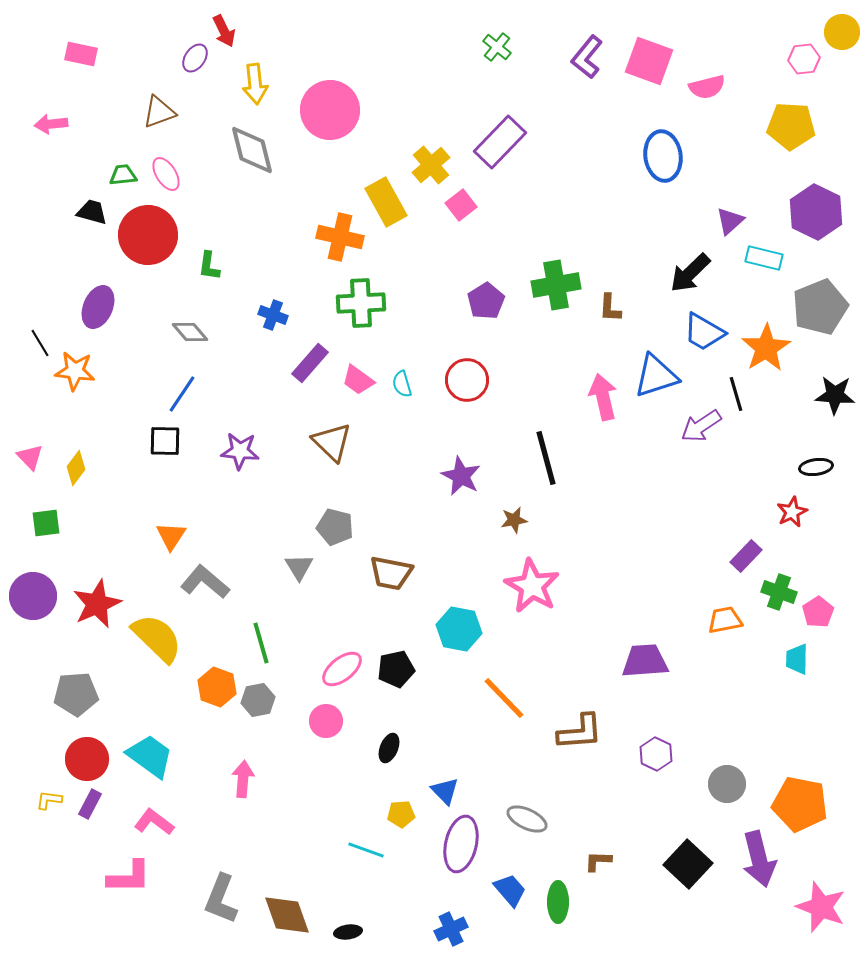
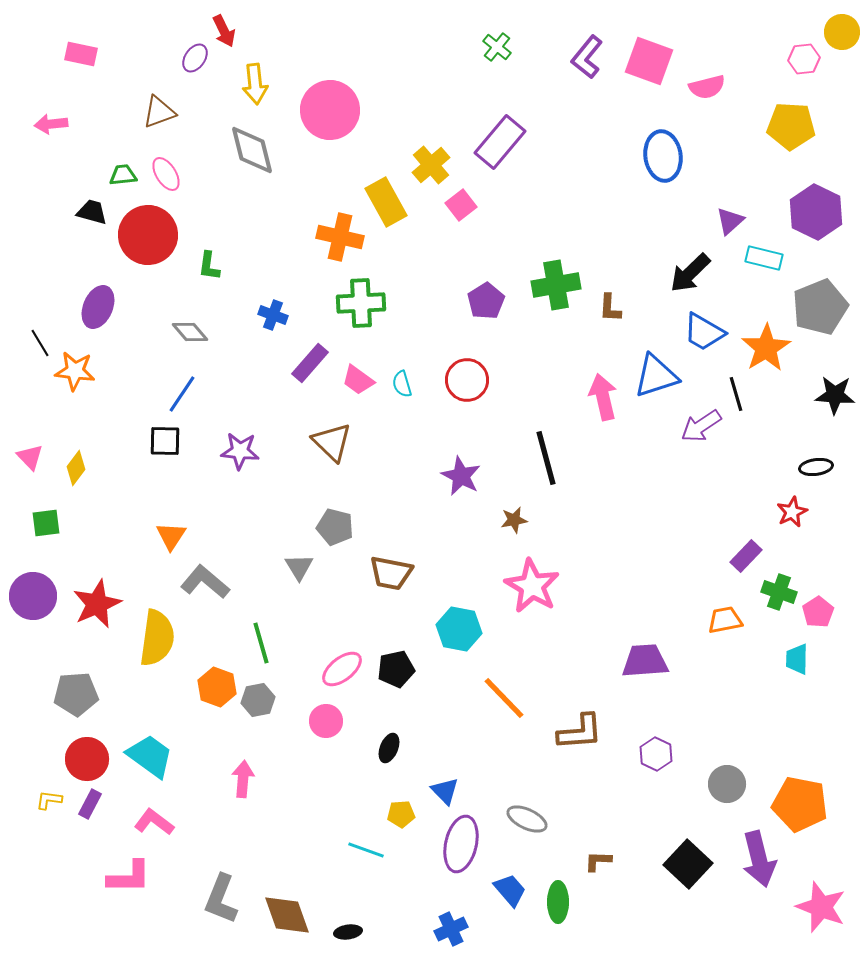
purple rectangle at (500, 142): rotated 4 degrees counterclockwise
yellow semicircle at (157, 638): rotated 54 degrees clockwise
